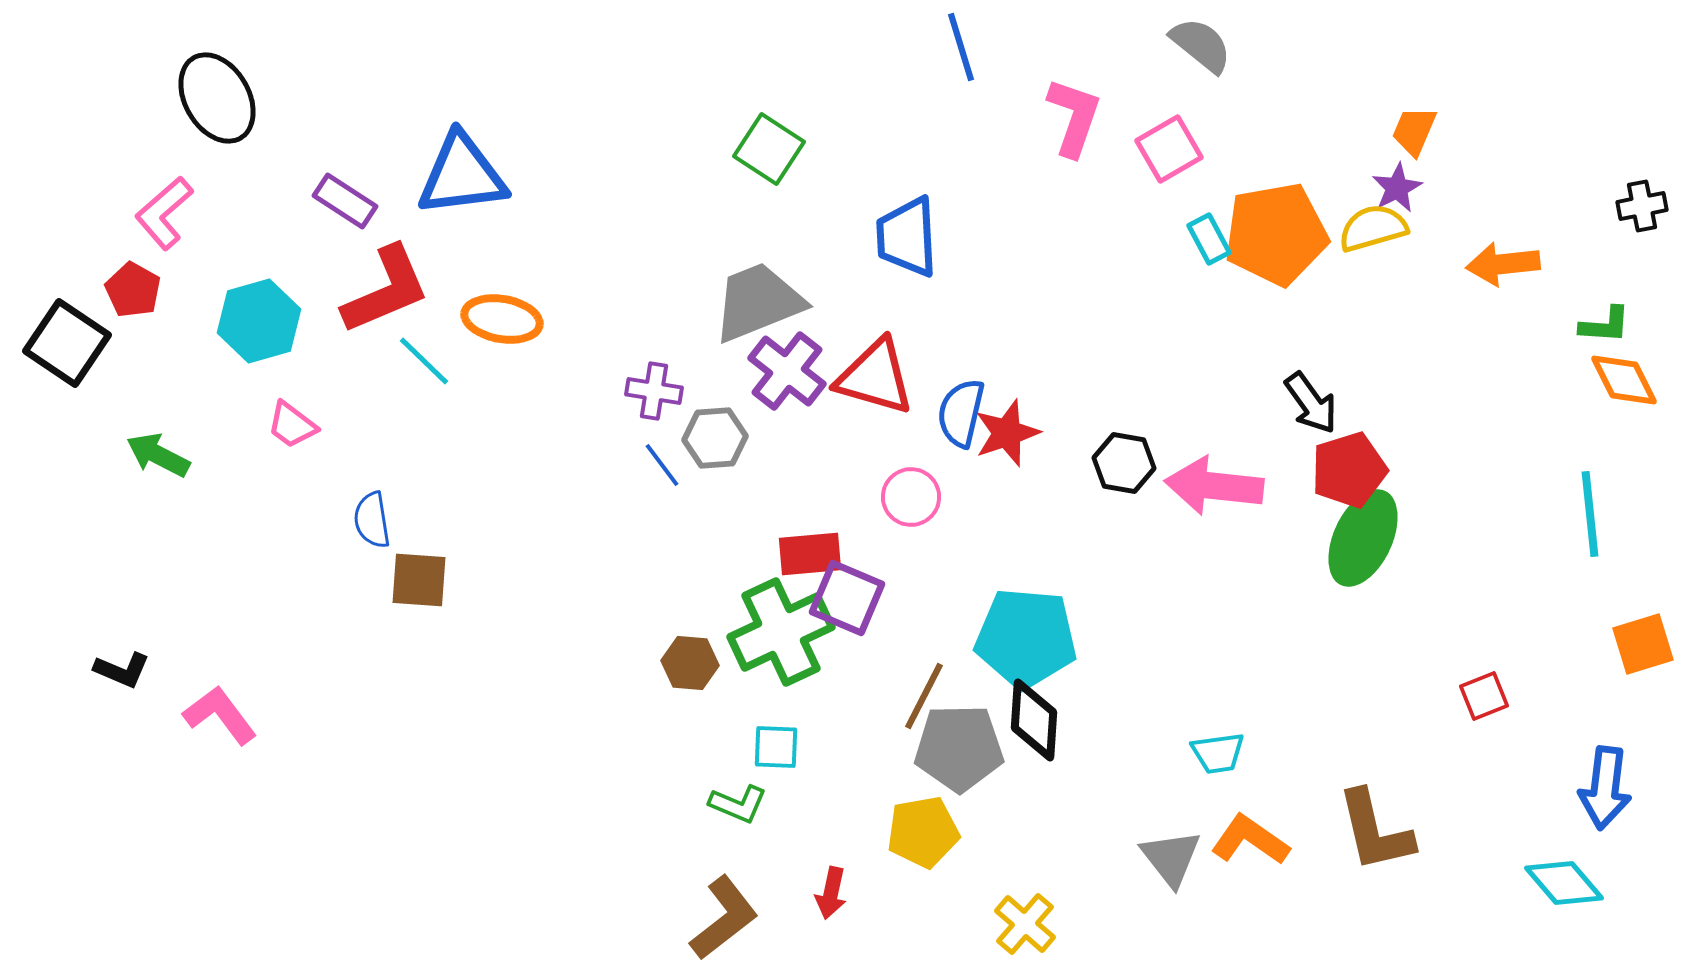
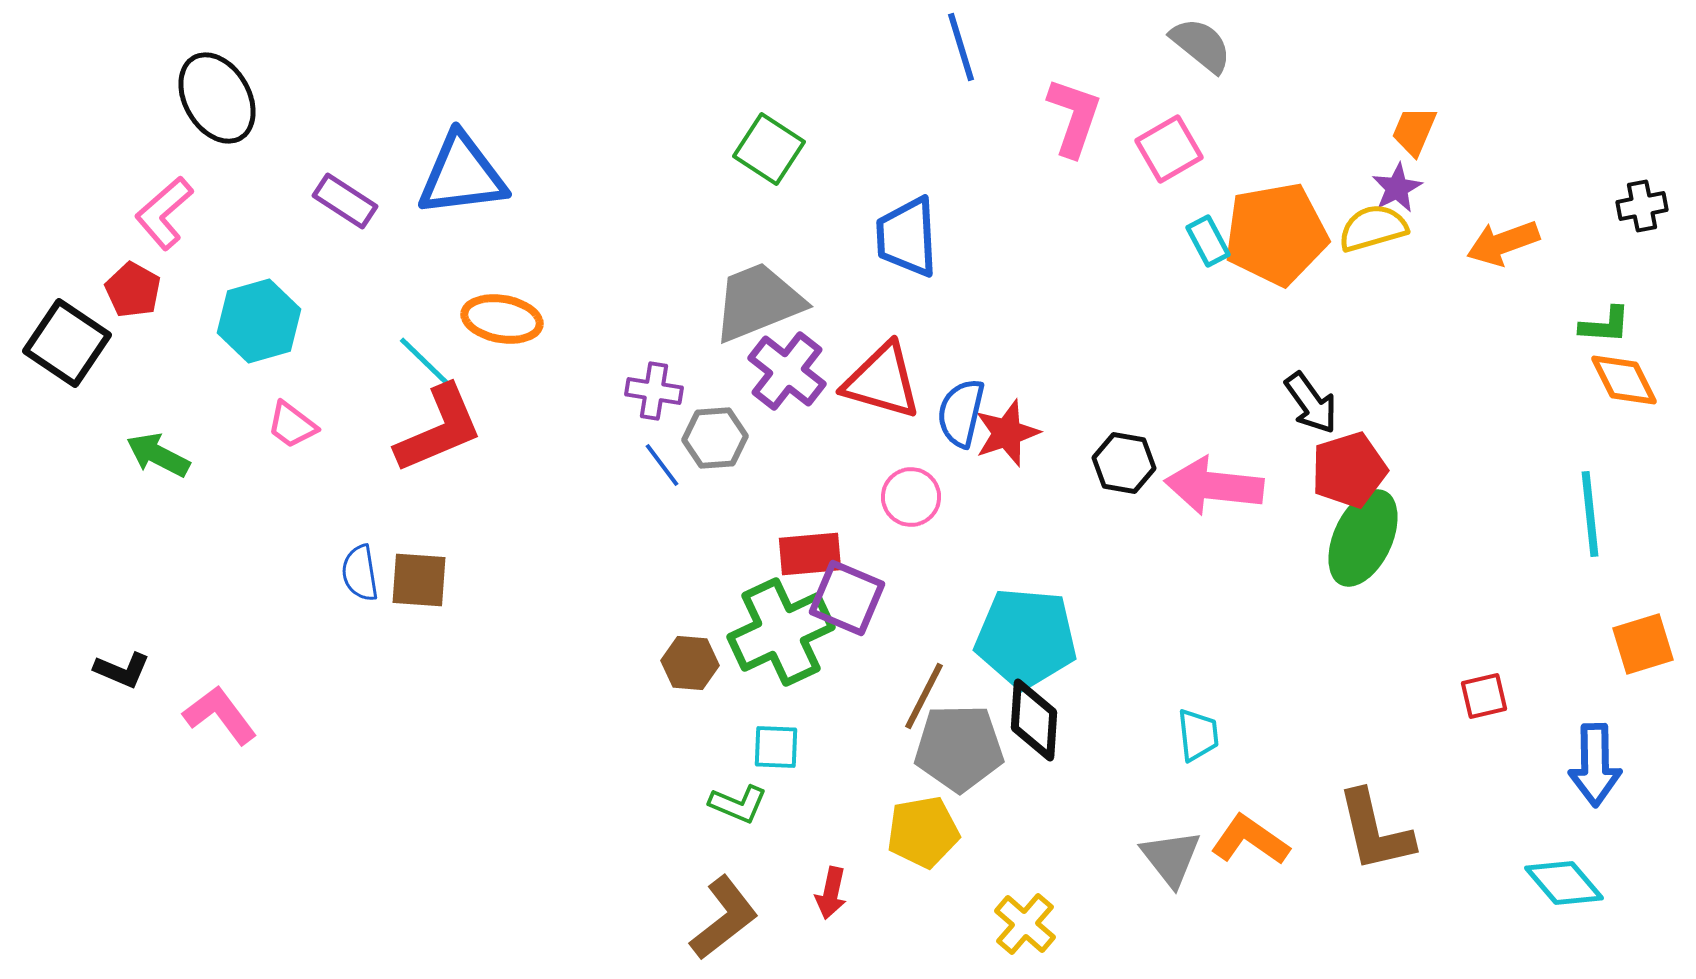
cyan rectangle at (1209, 239): moved 1 px left, 2 px down
orange arrow at (1503, 264): moved 21 px up; rotated 14 degrees counterclockwise
red L-shape at (386, 290): moved 53 px right, 139 px down
red triangle at (875, 377): moved 7 px right, 4 px down
blue semicircle at (372, 520): moved 12 px left, 53 px down
red square at (1484, 696): rotated 9 degrees clockwise
cyan trapezoid at (1218, 753): moved 20 px left, 18 px up; rotated 88 degrees counterclockwise
blue arrow at (1605, 788): moved 10 px left, 23 px up; rotated 8 degrees counterclockwise
